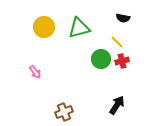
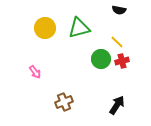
black semicircle: moved 4 px left, 8 px up
yellow circle: moved 1 px right, 1 px down
brown cross: moved 10 px up
